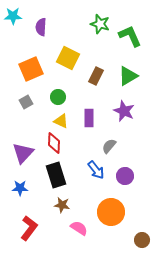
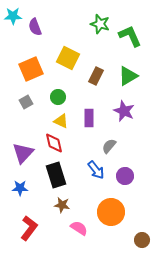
purple semicircle: moved 6 px left; rotated 24 degrees counterclockwise
red diamond: rotated 15 degrees counterclockwise
